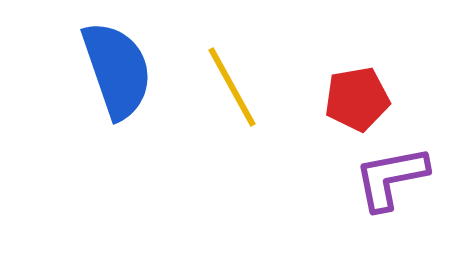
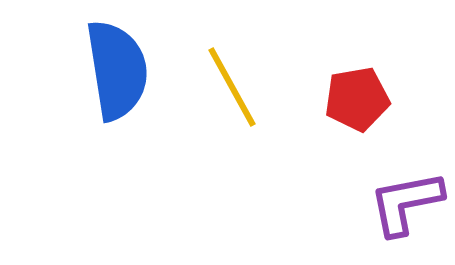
blue semicircle: rotated 10 degrees clockwise
purple L-shape: moved 15 px right, 25 px down
